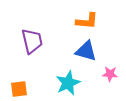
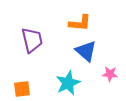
orange L-shape: moved 7 px left, 2 px down
purple trapezoid: moved 1 px up
blue triangle: rotated 25 degrees clockwise
orange square: moved 3 px right
